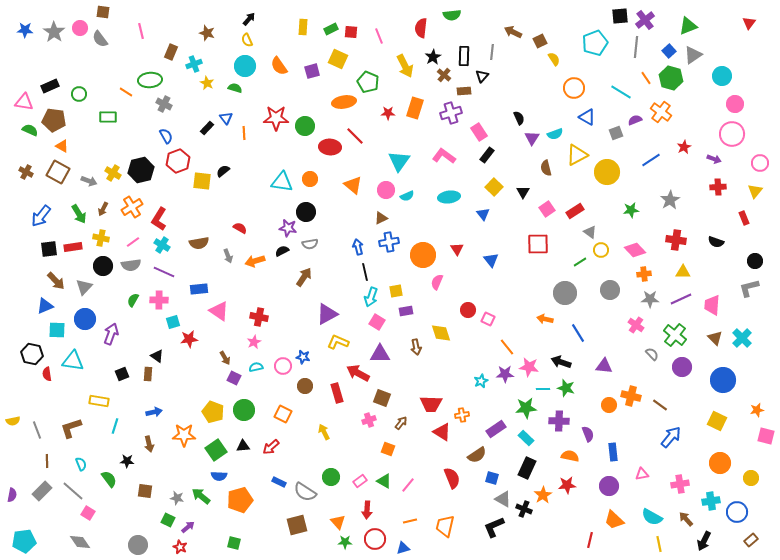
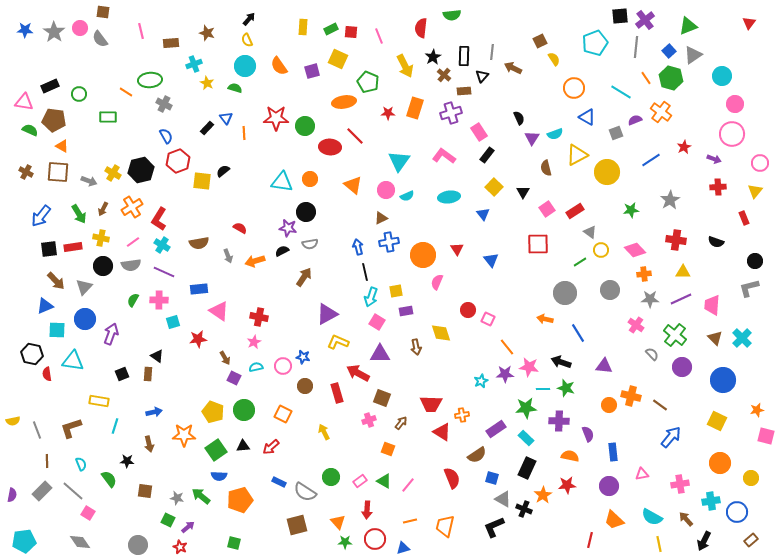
brown arrow at (513, 32): moved 36 px down
brown rectangle at (171, 52): moved 9 px up; rotated 63 degrees clockwise
brown square at (58, 172): rotated 25 degrees counterclockwise
red star at (189, 339): moved 9 px right
